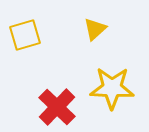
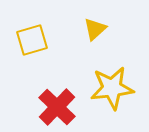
yellow square: moved 7 px right, 5 px down
yellow star: rotated 9 degrees counterclockwise
